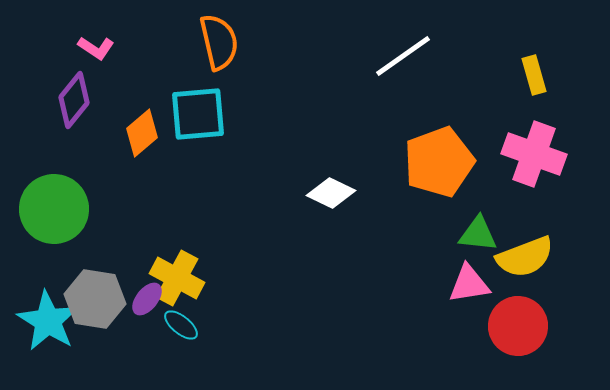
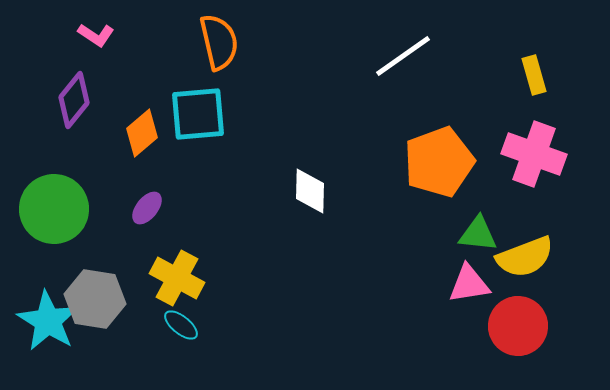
pink L-shape: moved 13 px up
white diamond: moved 21 px left, 2 px up; rotated 66 degrees clockwise
purple ellipse: moved 91 px up
